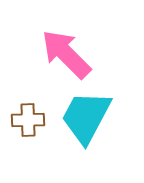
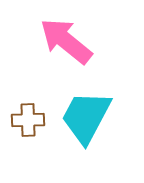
pink arrow: moved 13 px up; rotated 6 degrees counterclockwise
